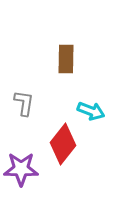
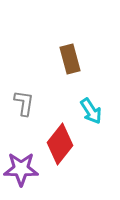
brown rectangle: moved 4 px right; rotated 16 degrees counterclockwise
cyan arrow: rotated 36 degrees clockwise
red diamond: moved 3 px left
